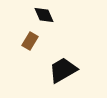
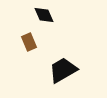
brown rectangle: moved 1 px left, 1 px down; rotated 54 degrees counterclockwise
